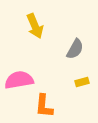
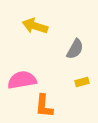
yellow arrow: rotated 130 degrees clockwise
pink semicircle: moved 3 px right
